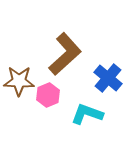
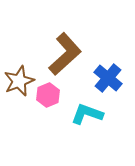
brown star: rotated 24 degrees counterclockwise
